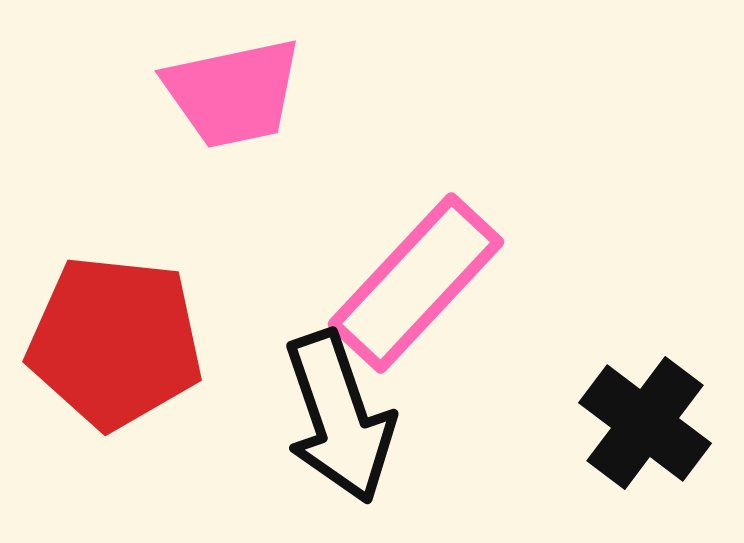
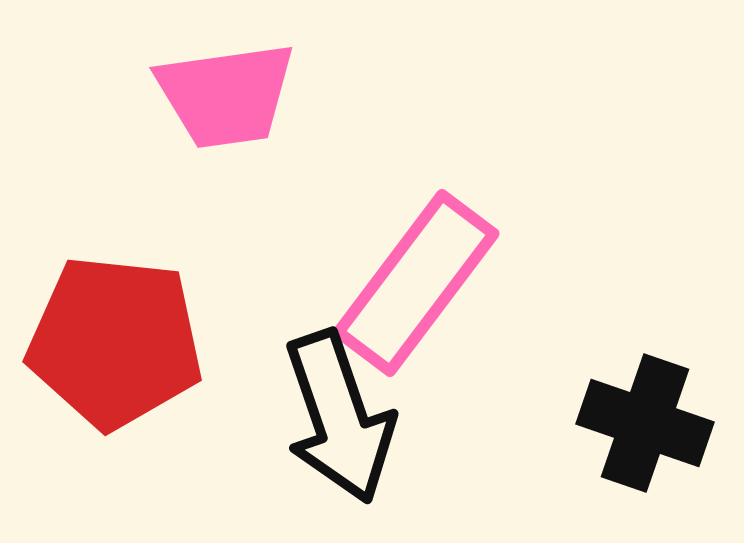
pink trapezoid: moved 7 px left, 2 px down; rotated 4 degrees clockwise
pink rectangle: rotated 6 degrees counterclockwise
black cross: rotated 18 degrees counterclockwise
